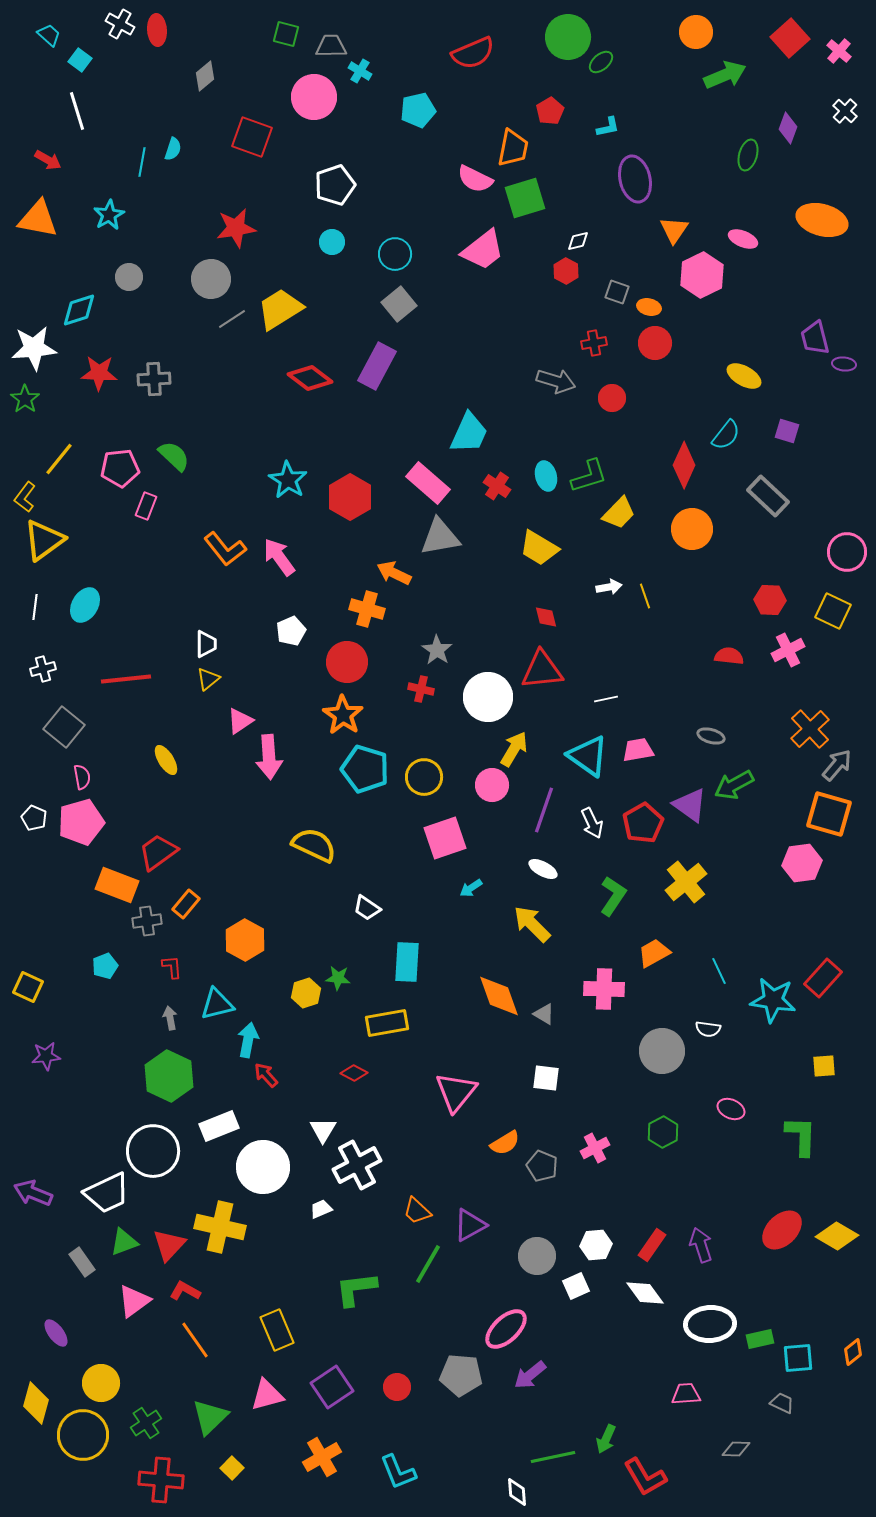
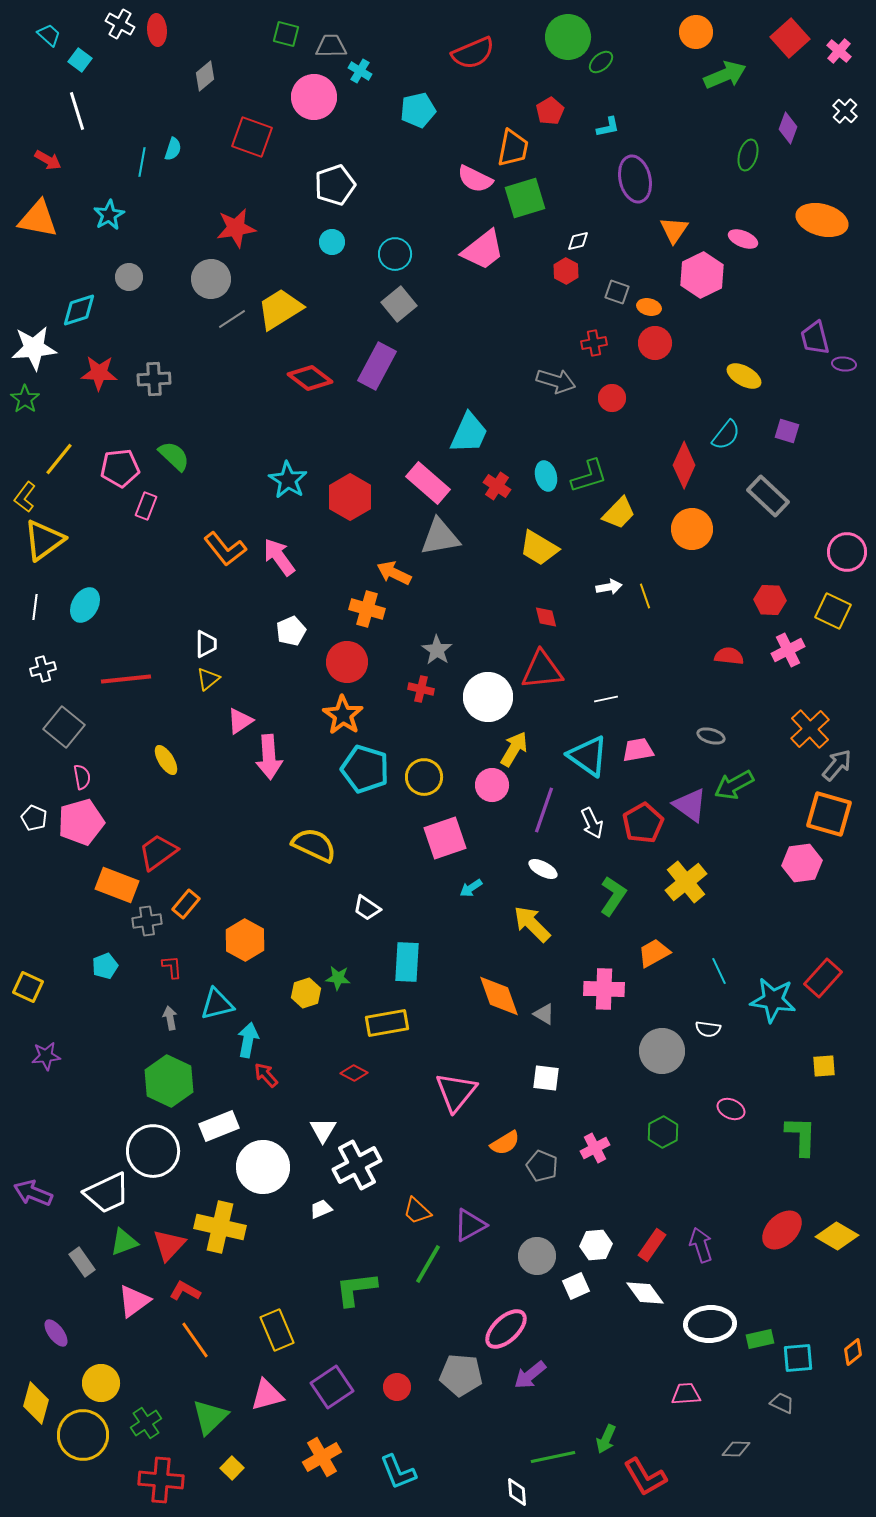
green hexagon at (169, 1076): moved 5 px down
